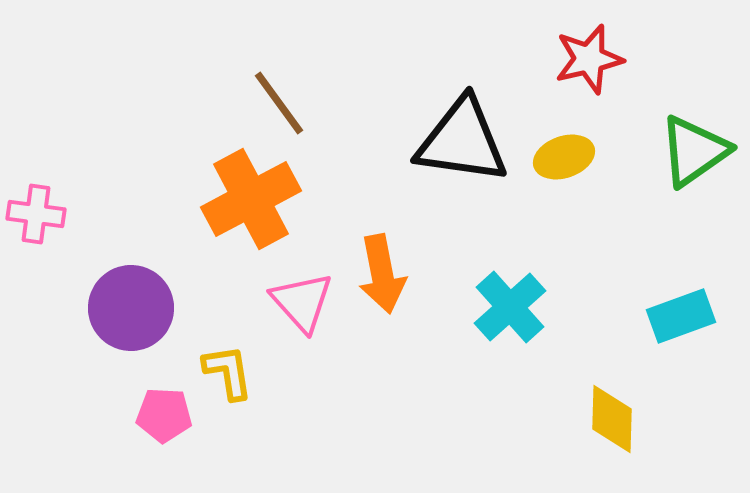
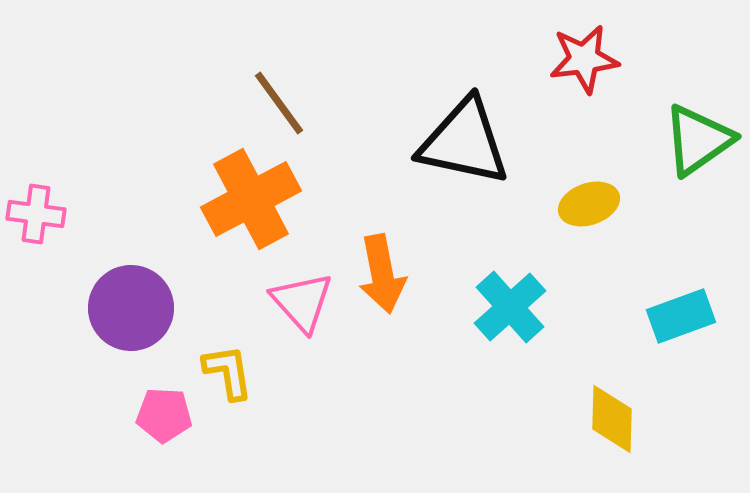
red star: moved 5 px left; rotated 6 degrees clockwise
black triangle: moved 2 px right, 1 px down; rotated 4 degrees clockwise
green triangle: moved 4 px right, 11 px up
yellow ellipse: moved 25 px right, 47 px down
